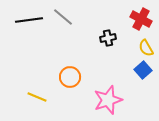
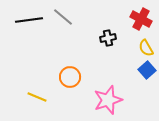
blue square: moved 4 px right
